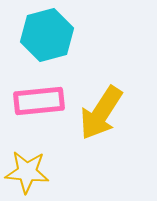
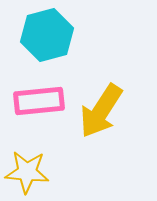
yellow arrow: moved 2 px up
